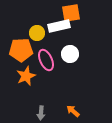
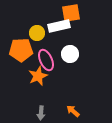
orange star: moved 12 px right
